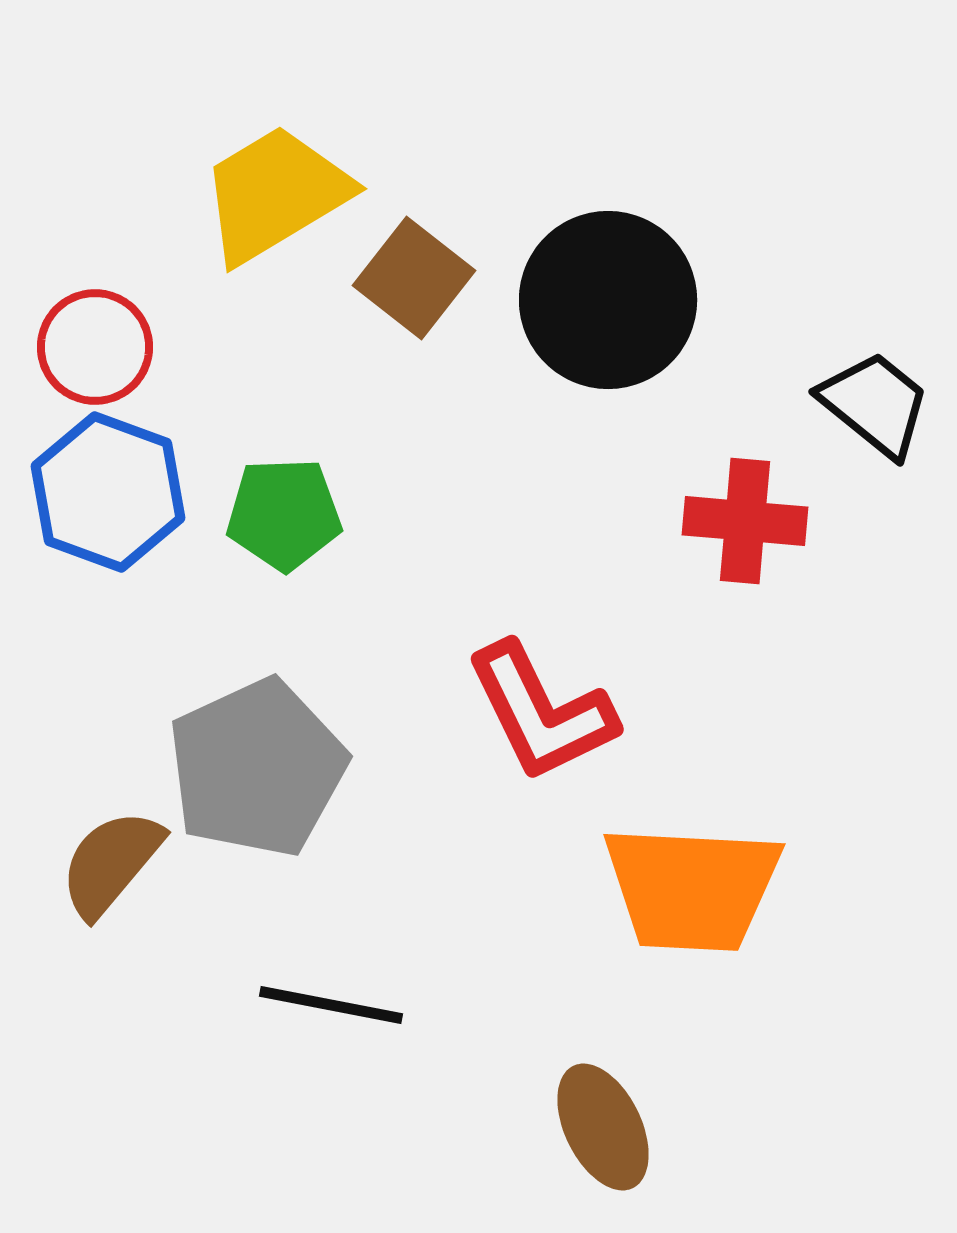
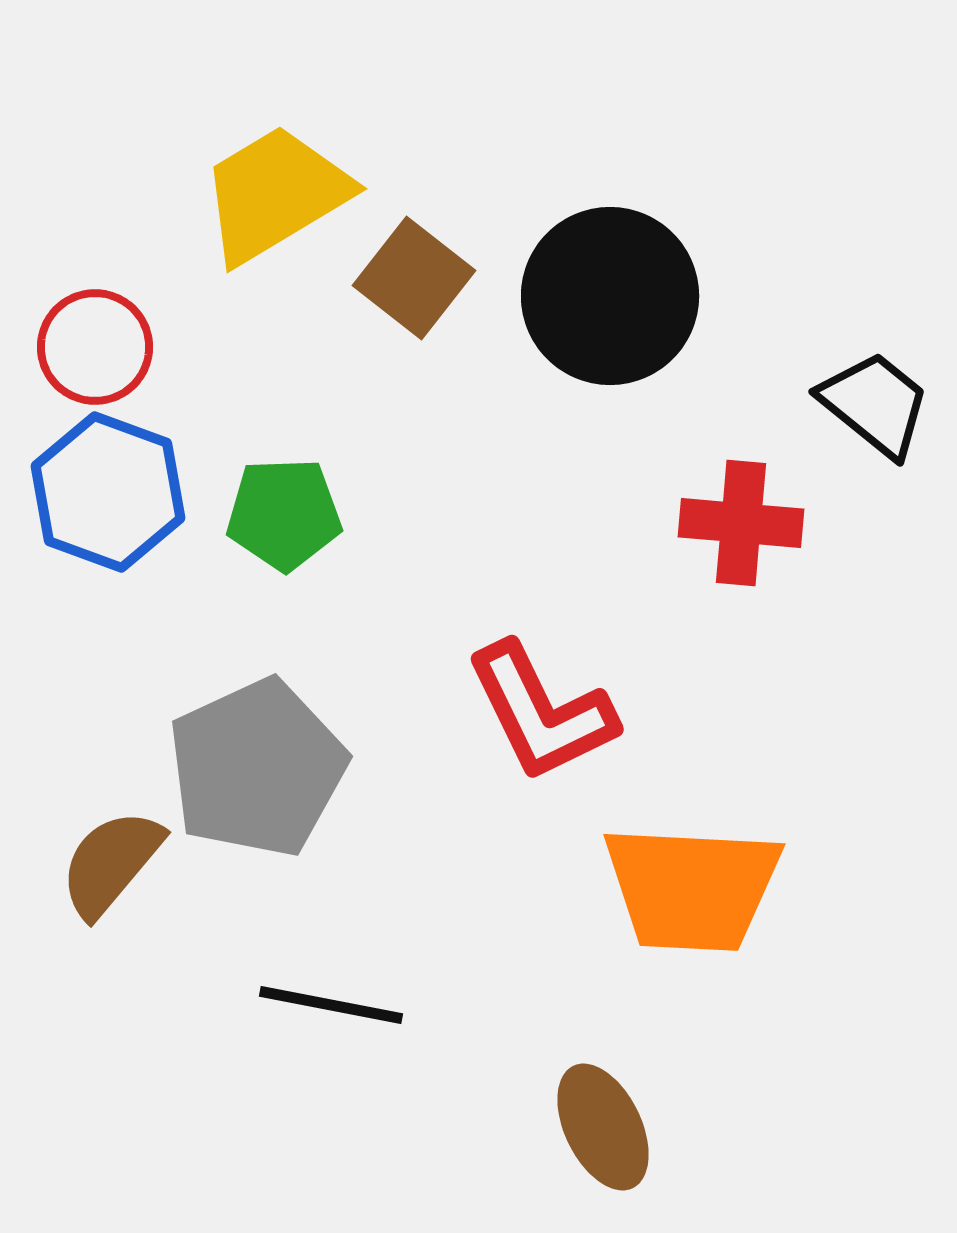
black circle: moved 2 px right, 4 px up
red cross: moved 4 px left, 2 px down
